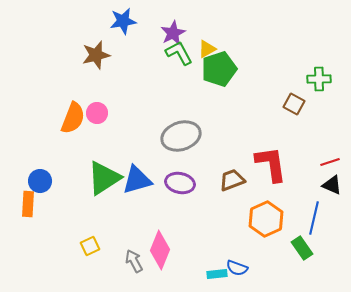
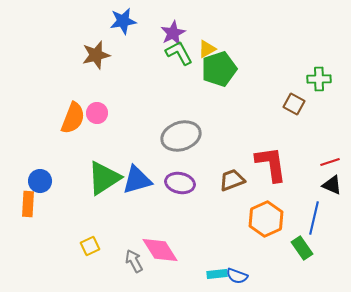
pink diamond: rotated 54 degrees counterclockwise
blue semicircle: moved 8 px down
